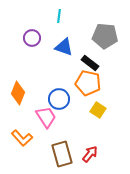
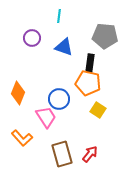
black rectangle: rotated 60 degrees clockwise
